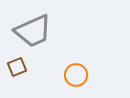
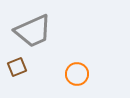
orange circle: moved 1 px right, 1 px up
